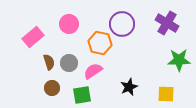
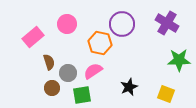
pink circle: moved 2 px left
gray circle: moved 1 px left, 10 px down
yellow square: rotated 18 degrees clockwise
